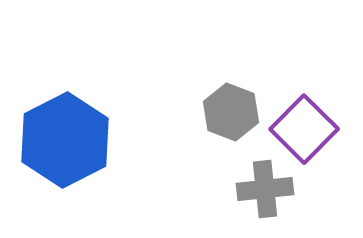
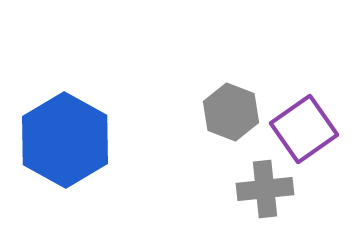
purple square: rotated 10 degrees clockwise
blue hexagon: rotated 4 degrees counterclockwise
